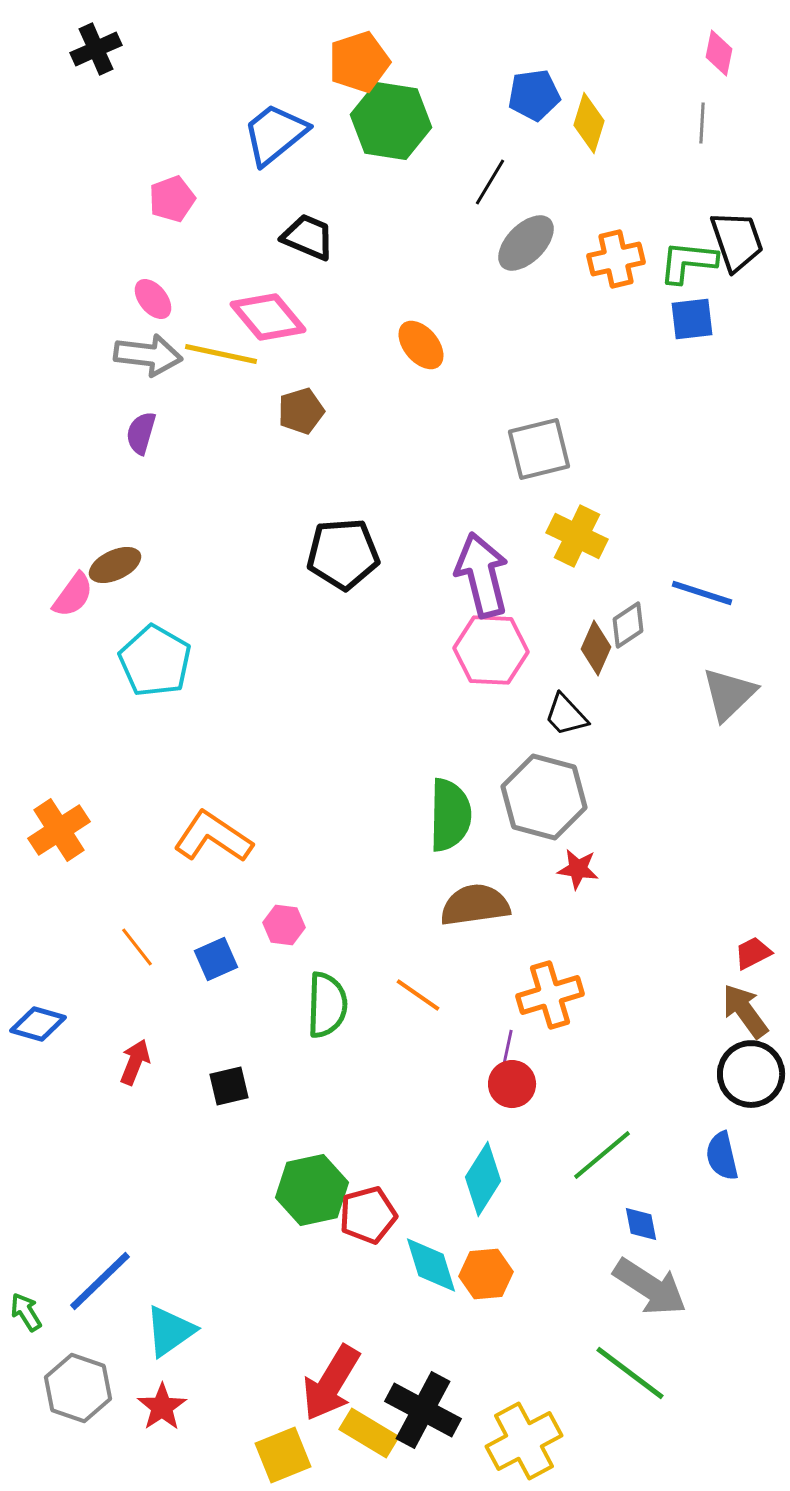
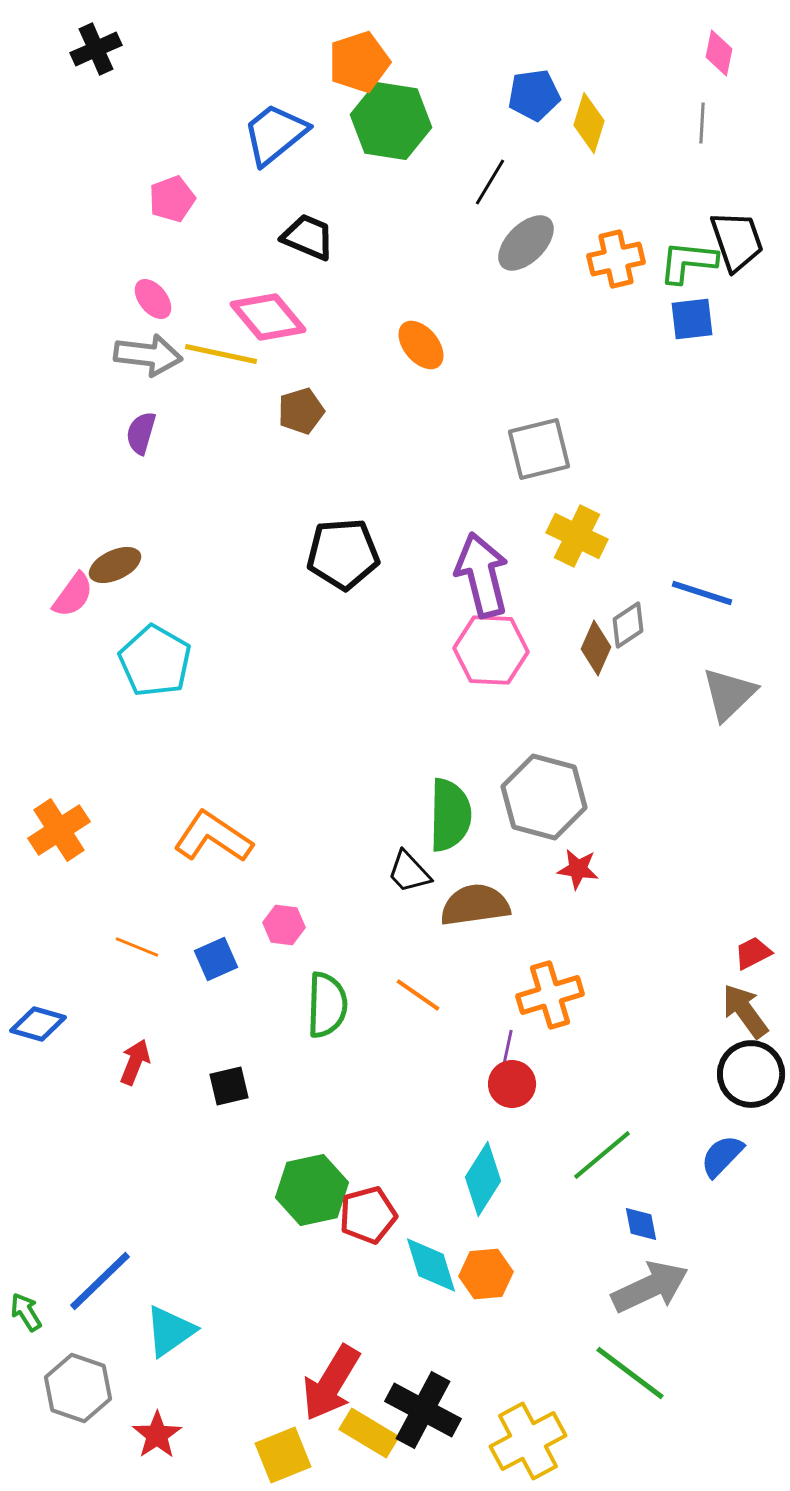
black trapezoid at (566, 715): moved 157 px left, 157 px down
orange line at (137, 947): rotated 30 degrees counterclockwise
blue semicircle at (722, 1156): rotated 57 degrees clockwise
gray arrow at (650, 1287): rotated 58 degrees counterclockwise
red star at (162, 1407): moved 5 px left, 28 px down
yellow cross at (524, 1441): moved 4 px right
